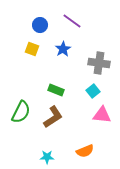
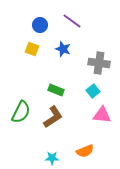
blue star: rotated 21 degrees counterclockwise
cyan star: moved 5 px right, 1 px down
